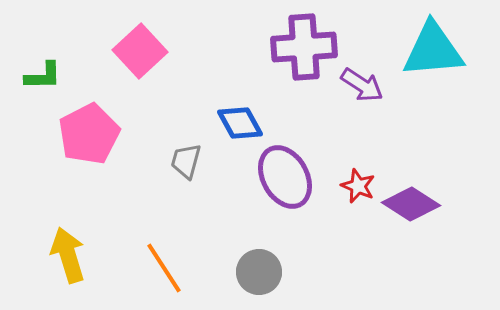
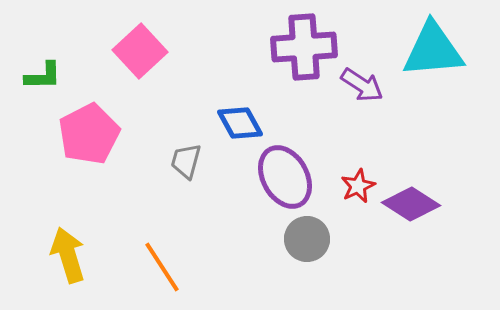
red star: rotated 24 degrees clockwise
orange line: moved 2 px left, 1 px up
gray circle: moved 48 px right, 33 px up
